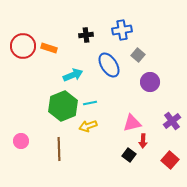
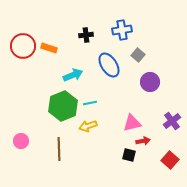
red arrow: rotated 104 degrees counterclockwise
black square: rotated 24 degrees counterclockwise
